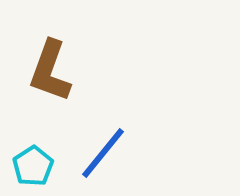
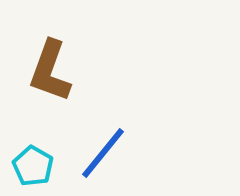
cyan pentagon: rotated 9 degrees counterclockwise
